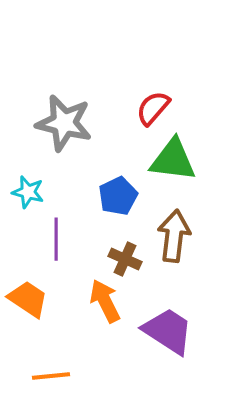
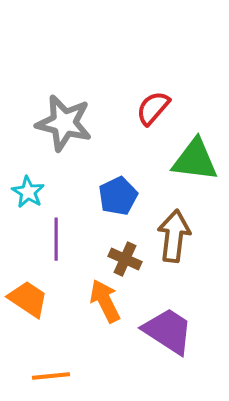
green triangle: moved 22 px right
cyan star: rotated 16 degrees clockwise
